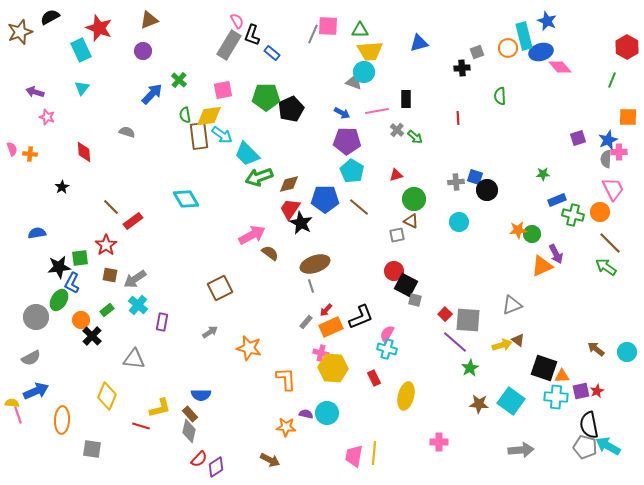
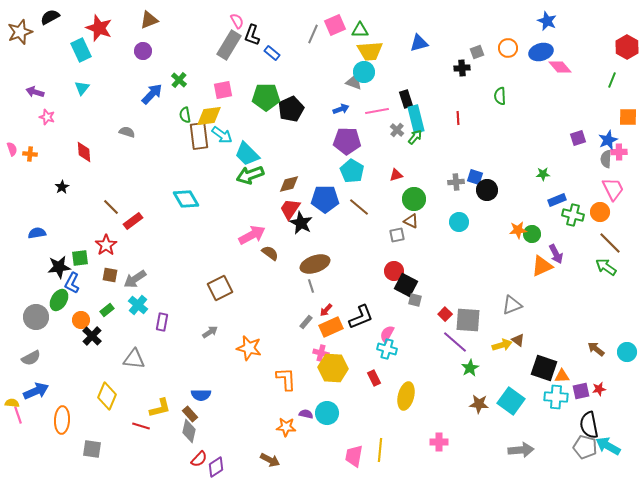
pink square at (328, 26): moved 7 px right, 1 px up; rotated 25 degrees counterclockwise
cyan rectangle at (524, 36): moved 108 px left, 83 px down
black rectangle at (406, 99): rotated 18 degrees counterclockwise
blue arrow at (342, 113): moved 1 px left, 4 px up; rotated 49 degrees counterclockwise
green arrow at (415, 137): rotated 91 degrees counterclockwise
green arrow at (259, 177): moved 9 px left, 2 px up
red star at (597, 391): moved 2 px right, 2 px up; rotated 16 degrees clockwise
yellow line at (374, 453): moved 6 px right, 3 px up
